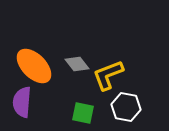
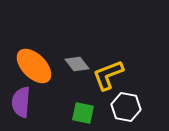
purple semicircle: moved 1 px left
